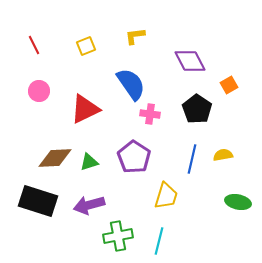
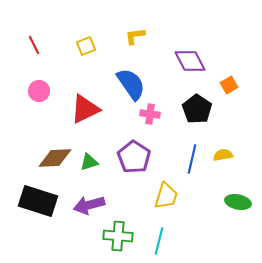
green cross: rotated 16 degrees clockwise
